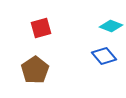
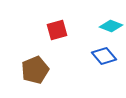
red square: moved 16 px right, 2 px down
brown pentagon: rotated 12 degrees clockwise
